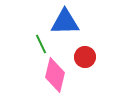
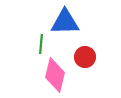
green line: rotated 30 degrees clockwise
